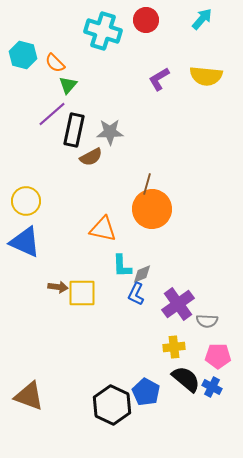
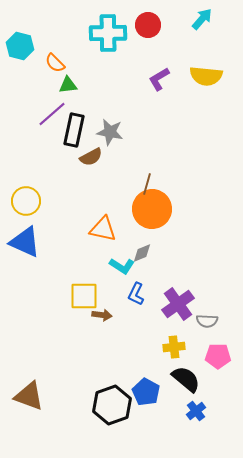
red circle: moved 2 px right, 5 px down
cyan cross: moved 5 px right, 2 px down; rotated 18 degrees counterclockwise
cyan hexagon: moved 3 px left, 9 px up
green triangle: rotated 42 degrees clockwise
gray star: rotated 12 degrees clockwise
cyan L-shape: rotated 55 degrees counterclockwise
gray diamond: moved 21 px up
brown arrow: moved 44 px right, 28 px down
yellow square: moved 2 px right, 3 px down
blue cross: moved 16 px left, 24 px down; rotated 24 degrees clockwise
black hexagon: rotated 15 degrees clockwise
